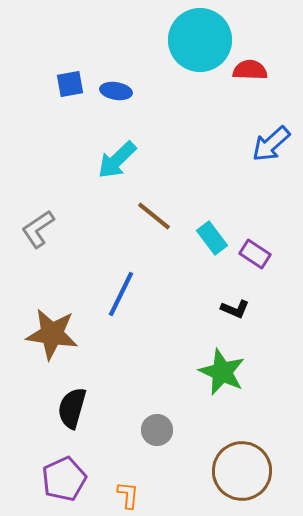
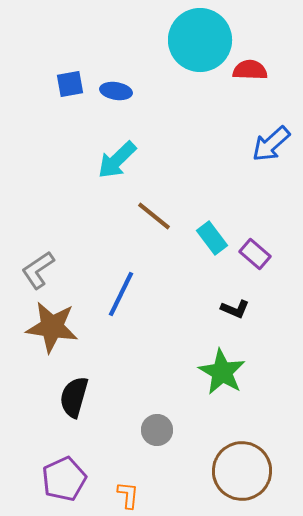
gray L-shape: moved 41 px down
purple rectangle: rotated 8 degrees clockwise
brown star: moved 7 px up
green star: rotated 6 degrees clockwise
black semicircle: moved 2 px right, 11 px up
